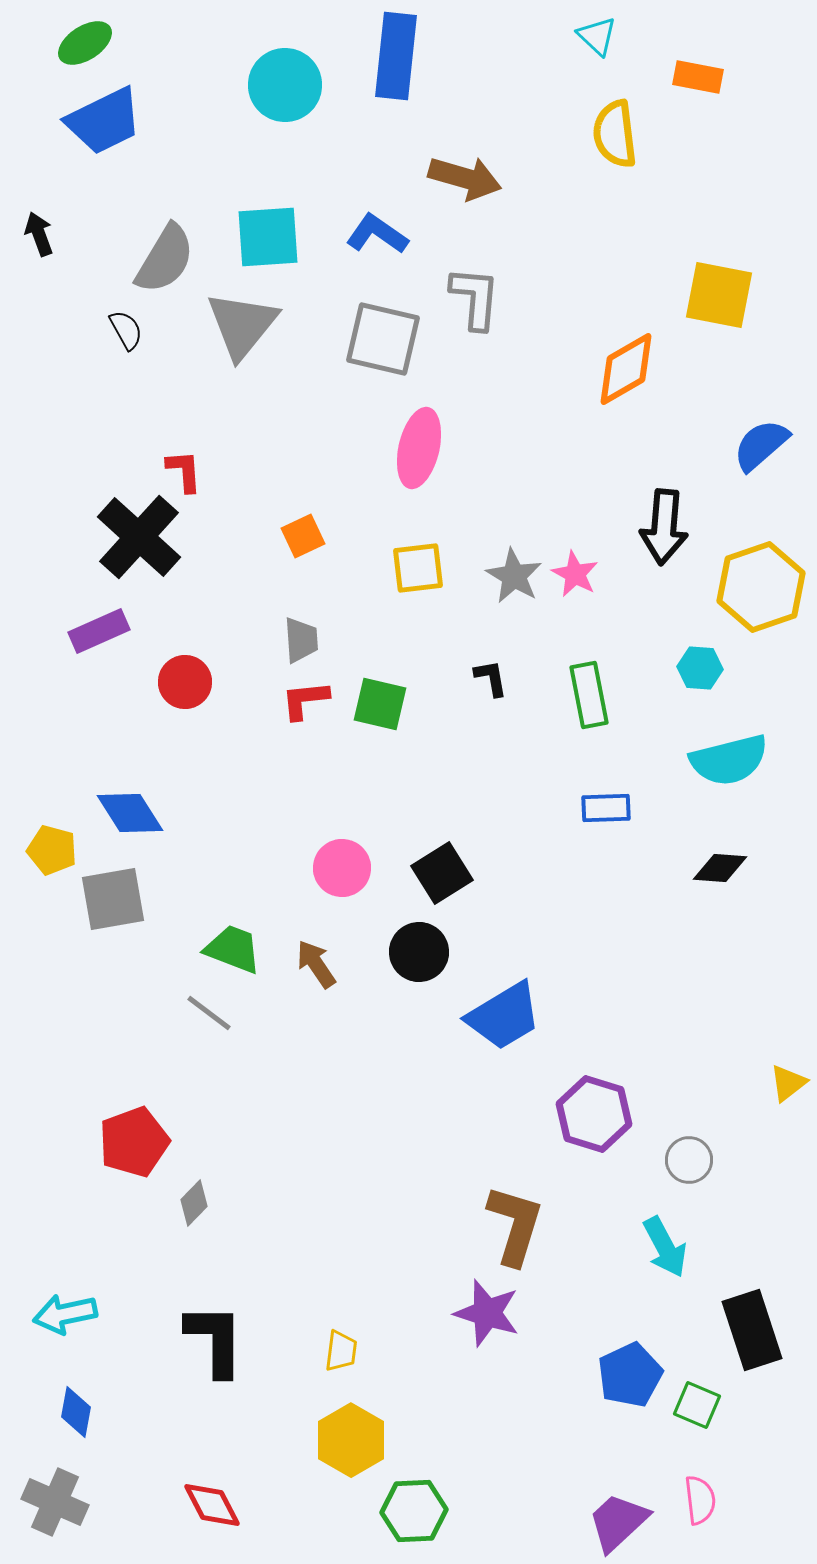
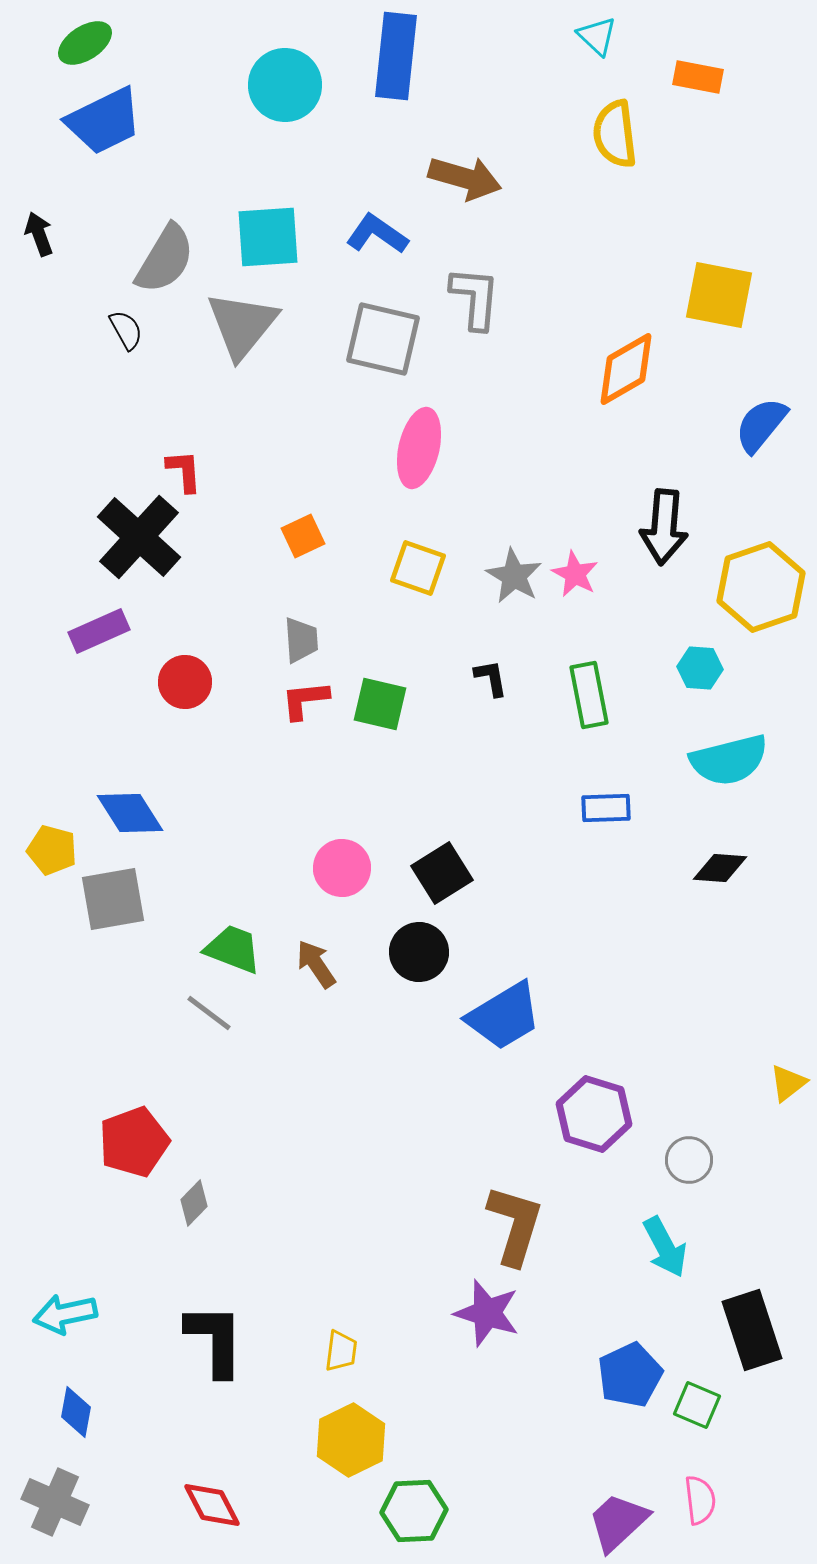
blue semicircle at (761, 445): moved 20 px up; rotated 10 degrees counterclockwise
yellow square at (418, 568): rotated 26 degrees clockwise
yellow hexagon at (351, 1440): rotated 4 degrees clockwise
